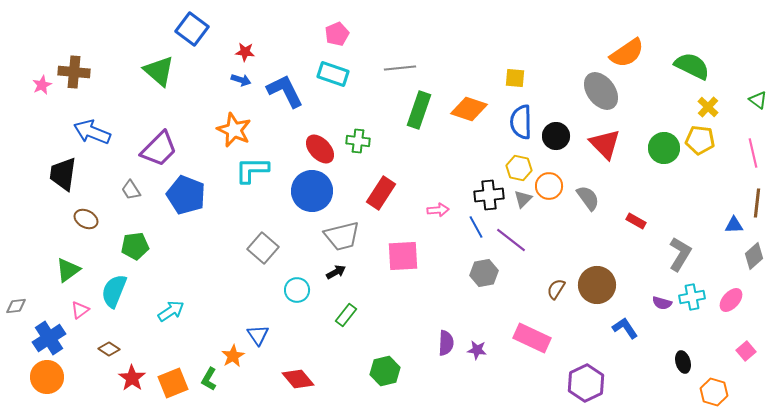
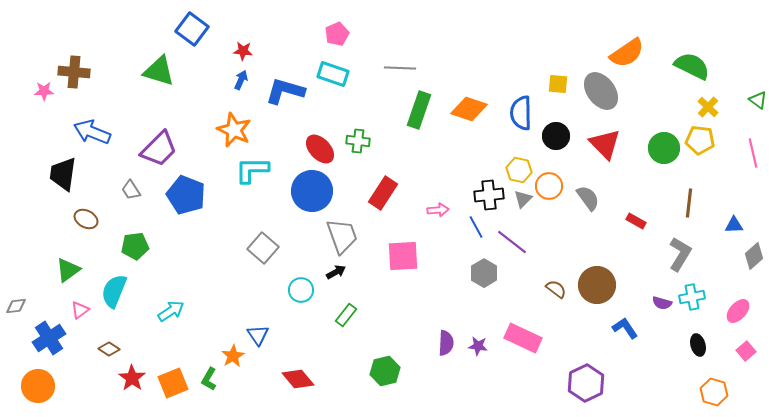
red star at (245, 52): moved 2 px left, 1 px up
gray line at (400, 68): rotated 8 degrees clockwise
green triangle at (159, 71): rotated 24 degrees counterclockwise
yellow square at (515, 78): moved 43 px right, 6 px down
blue arrow at (241, 80): rotated 84 degrees counterclockwise
pink star at (42, 85): moved 2 px right, 6 px down; rotated 24 degrees clockwise
blue L-shape at (285, 91): rotated 48 degrees counterclockwise
blue semicircle at (521, 122): moved 9 px up
yellow hexagon at (519, 168): moved 2 px down
red rectangle at (381, 193): moved 2 px right
brown line at (757, 203): moved 68 px left
gray trapezoid at (342, 236): rotated 96 degrees counterclockwise
purple line at (511, 240): moved 1 px right, 2 px down
gray hexagon at (484, 273): rotated 20 degrees counterclockwise
brown semicircle at (556, 289): rotated 95 degrees clockwise
cyan circle at (297, 290): moved 4 px right
pink ellipse at (731, 300): moved 7 px right, 11 px down
pink rectangle at (532, 338): moved 9 px left
purple star at (477, 350): moved 1 px right, 4 px up
black ellipse at (683, 362): moved 15 px right, 17 px up
orange circle at (47, 377): moved 9 px left, 9 px down
